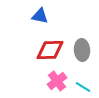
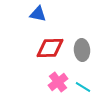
blue triangle: moved 2 px left, 2 px up
red diamond: moved 2 px up
pink cross: moved 1 px right, 1 px down
